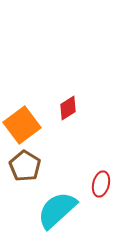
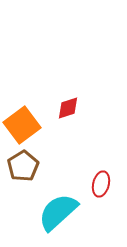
red diamond: rotated 15 degrees clockwise
brown pentagon: moved 2 px left; rotated 8 degrees clockwise
cyan semicircle: moved 1 px right, 2 px down
